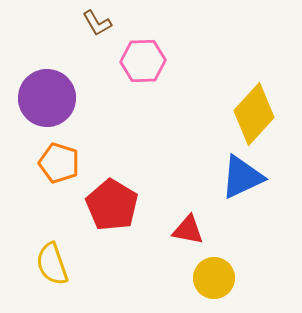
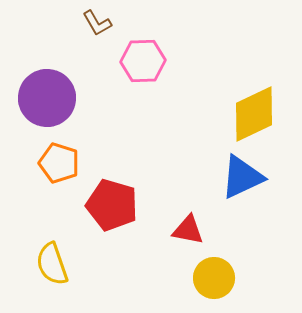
yellow diamond: rotated 22 degrees clockwise
red pentagon: rotated 15 degrees counterclockwise
